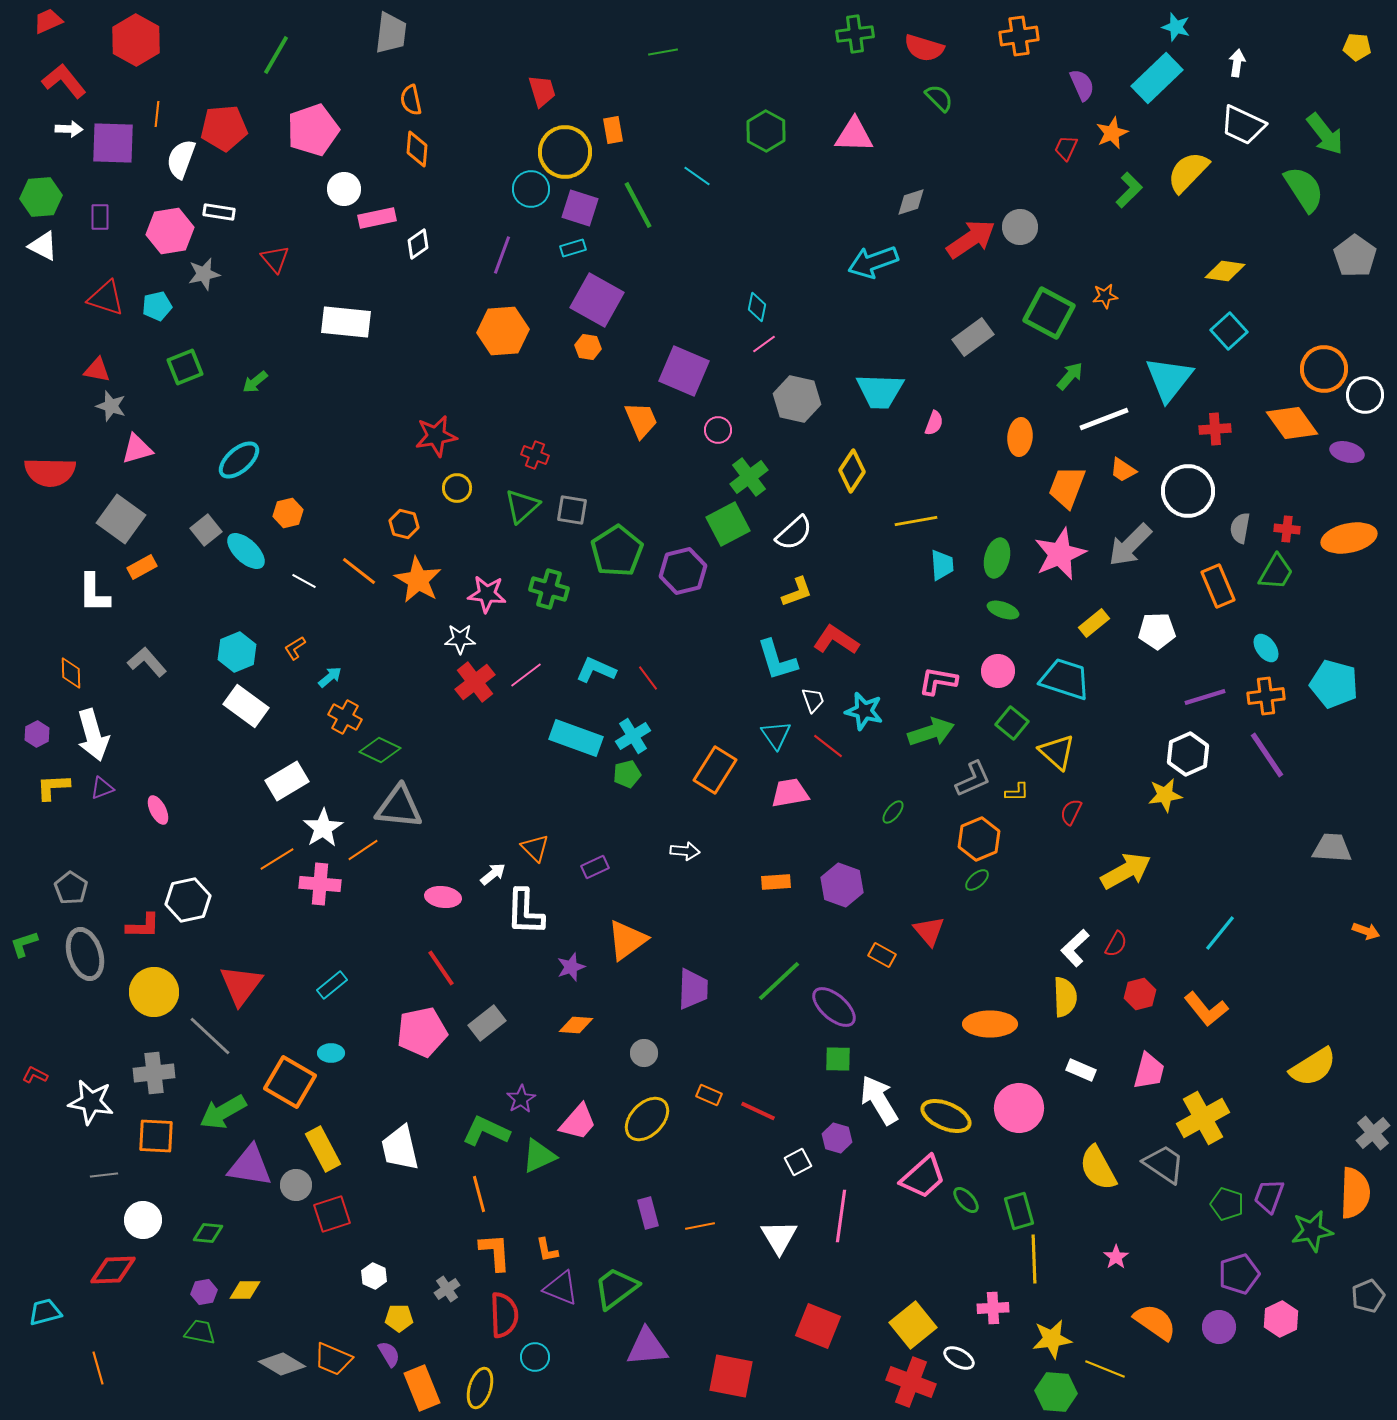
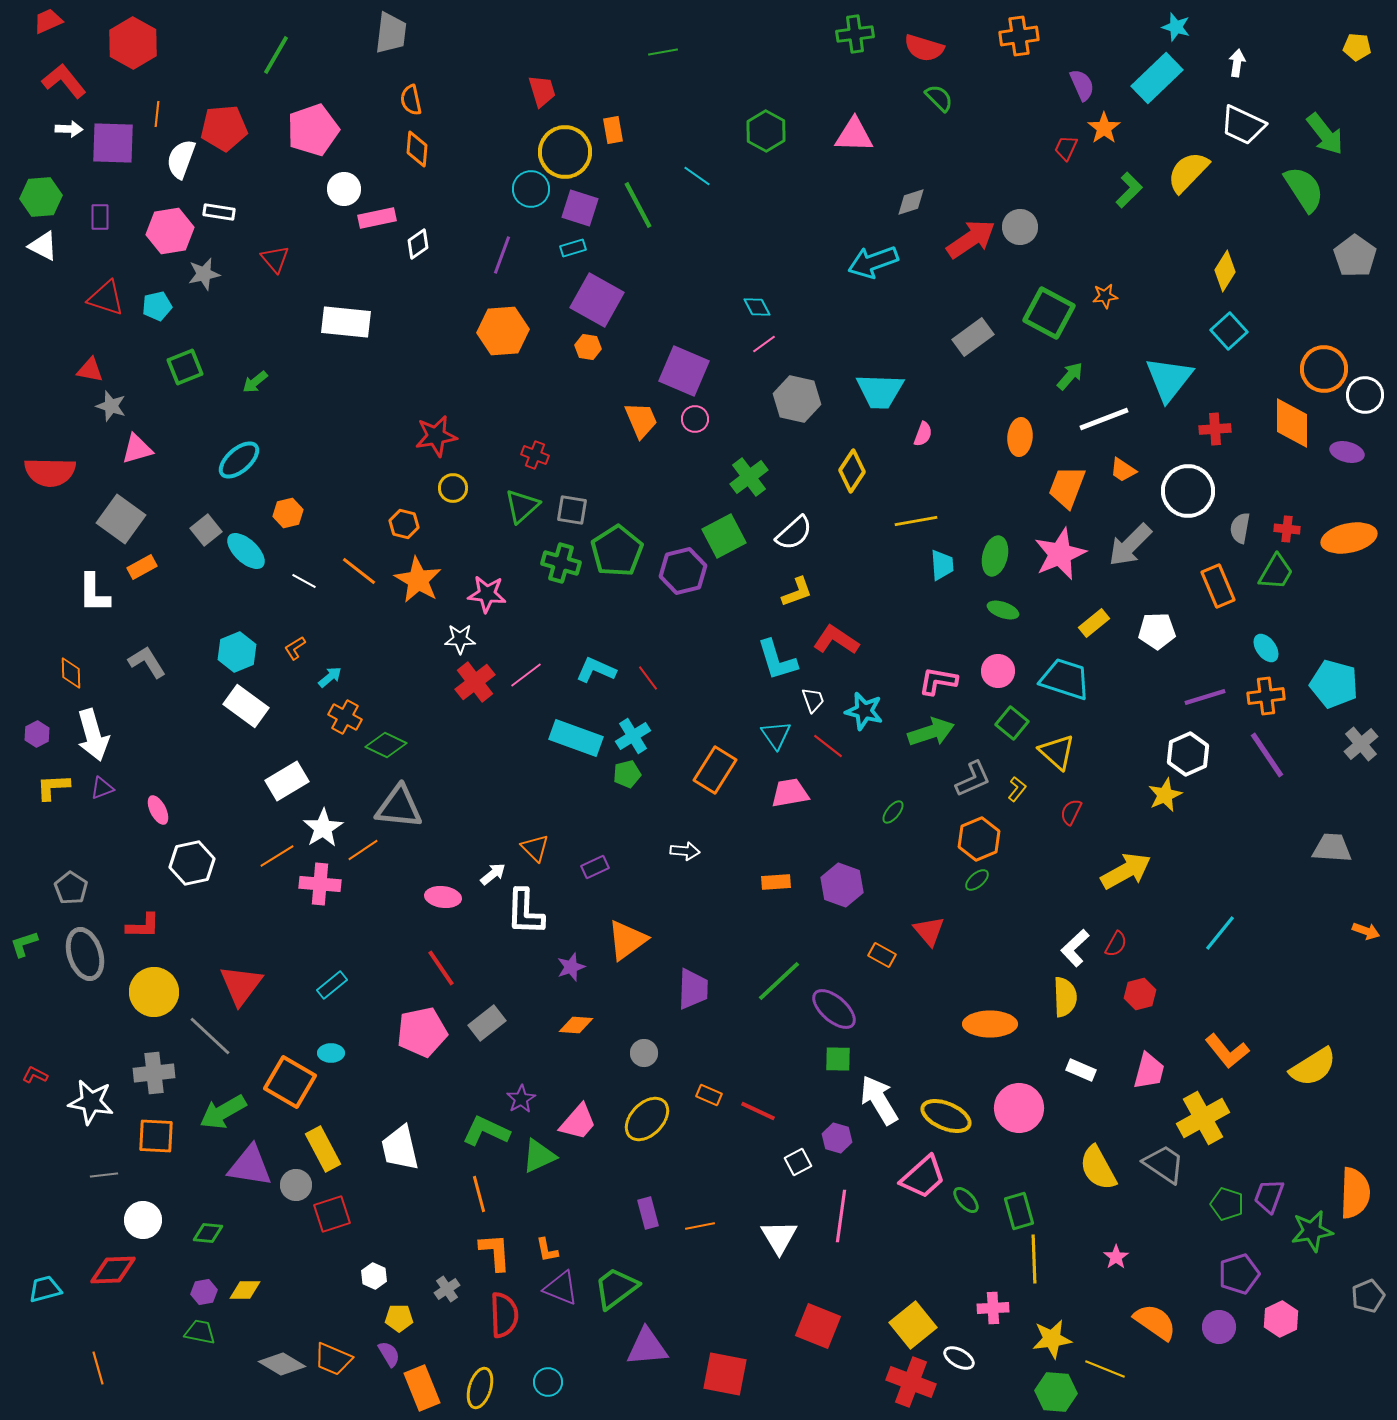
red hexagon at (136, 40): moved 3 px left, 3 px down
orange star at (1112, 133): moved 8 px left, 5 px up; rotated 12 degrees counterclockwise
yellow diamond at (1225, 271): rotated 66 degrees counterclockwise
cyan diamond at (757, 307): rotated 40 degrees counterclockwise
red triangle at (97, 370): moved 7 px left
pink semicircle at (934, 423): moved 11 px left, 11 px down
orange diamond at (1292, 423): rotated 36 degrees clockwise
pink circle at (718, 430): moved 23 px left, 11 px up
yellow circle at (457, 488): moved 4 px left
green square at (728, 524): moved 4 px left, 12 px down
green ellipse at (997, 558): moved 2 px left, 2 px up
green cross at (549, 589): moved 12 px right, 26 px up
gray L-shape at (147, 662): rotated 9 degrees clockwise
green diamond at (380, 750): moved 6 px right, 5 px up
yellow L-shape at (1017, 792): moved 3 px up; rotated 50 degrees counterclockwise
yellow star at (1165, 795): rotated 16 degrees counterclockwise
orange line at (277, 859): moved 3 px up
white hexagon at (188, 900): moved 4 px right, 37 px up
purple ellipse at (834, 1007): moved 2 px down
orange L-shape at (1206, 1009): moved 21 px right, 42 px down
gray cross at (1373, 1133): moved 12 px left, 389 px up
cyan trapezoid at (45, 1312): moved 23 px up
cyan circle at (535, 1357): moved 13 px right, 25 px down
red square at (731, 1376): moved 6 px left, 2 px up
